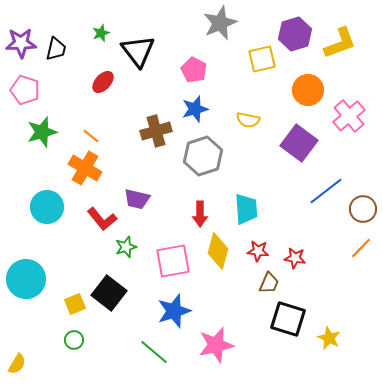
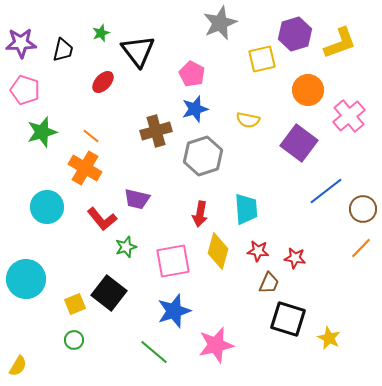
black trapezoid at (56, 49): moved 7 px right, 1 px down
pink pentagon at (194, 70): moved 2 px left, 4 px down
red arrow at (200, 214): rotated 10 degrees clockwise
yellow semicircle at (17, 364): moved 1 px right, 2 px down
